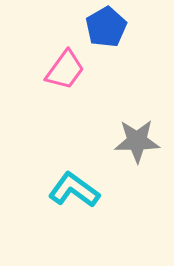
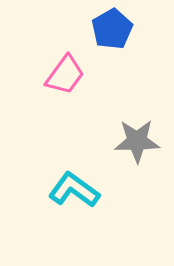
blue pentagon: moved 6 px right, 2 px down
pink trapezoid: moved 5 px down
